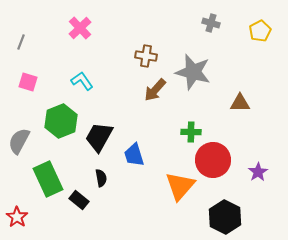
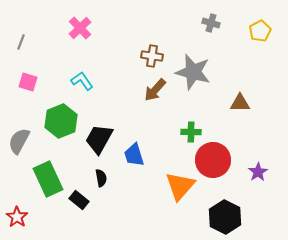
brown cross: moved 6 px right
black trapezoid: moved 2 px down
